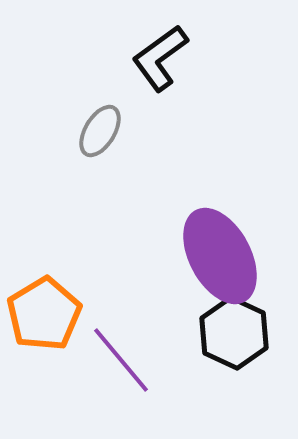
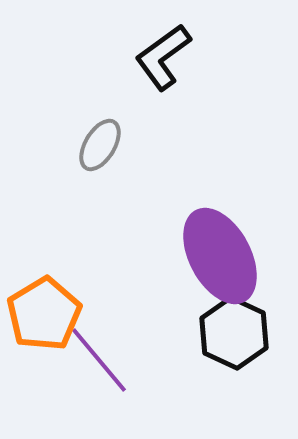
black L-shape: moved 3 px right, 1 px up
gray ellipse: moved 14 px down
purple line: moved 22 px left
